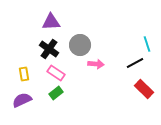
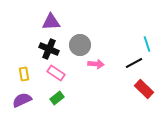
black cross: rotated 12 degrees counterclockwise
black line: moved 1 px left
green rectangle: moved 1 px right, 5 px down
